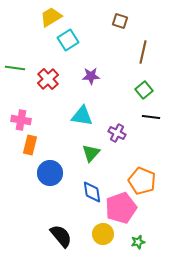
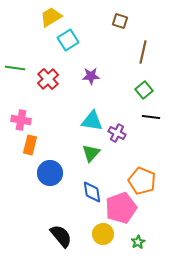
cyan triangle: moved 10 px right, 5 px down
green star: rotated 16 degrees counterclockwise
